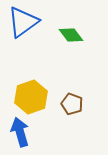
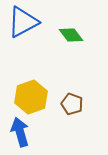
blue triangle: rotated 8 degrees clockwise
